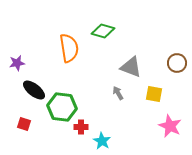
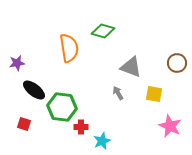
cyan star: rotated 18 degrees clockwise
